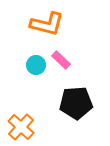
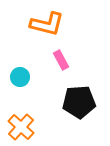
pink rectangle: rotated 18 degrees clockwise
cyan circle: moved 16 px left, 12 px down
black pentagon: moved 3 px right, 1 px up
